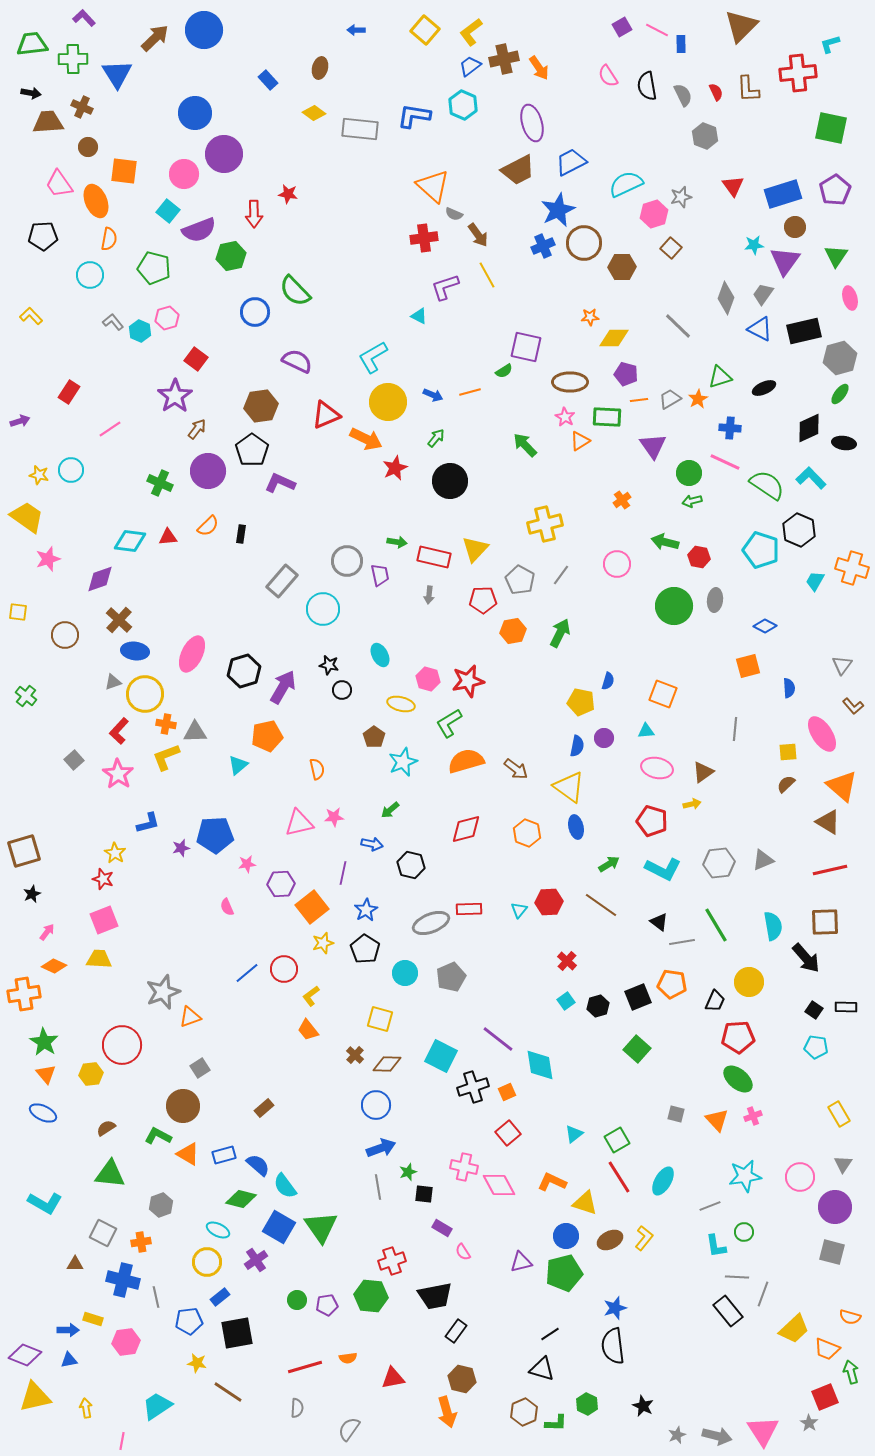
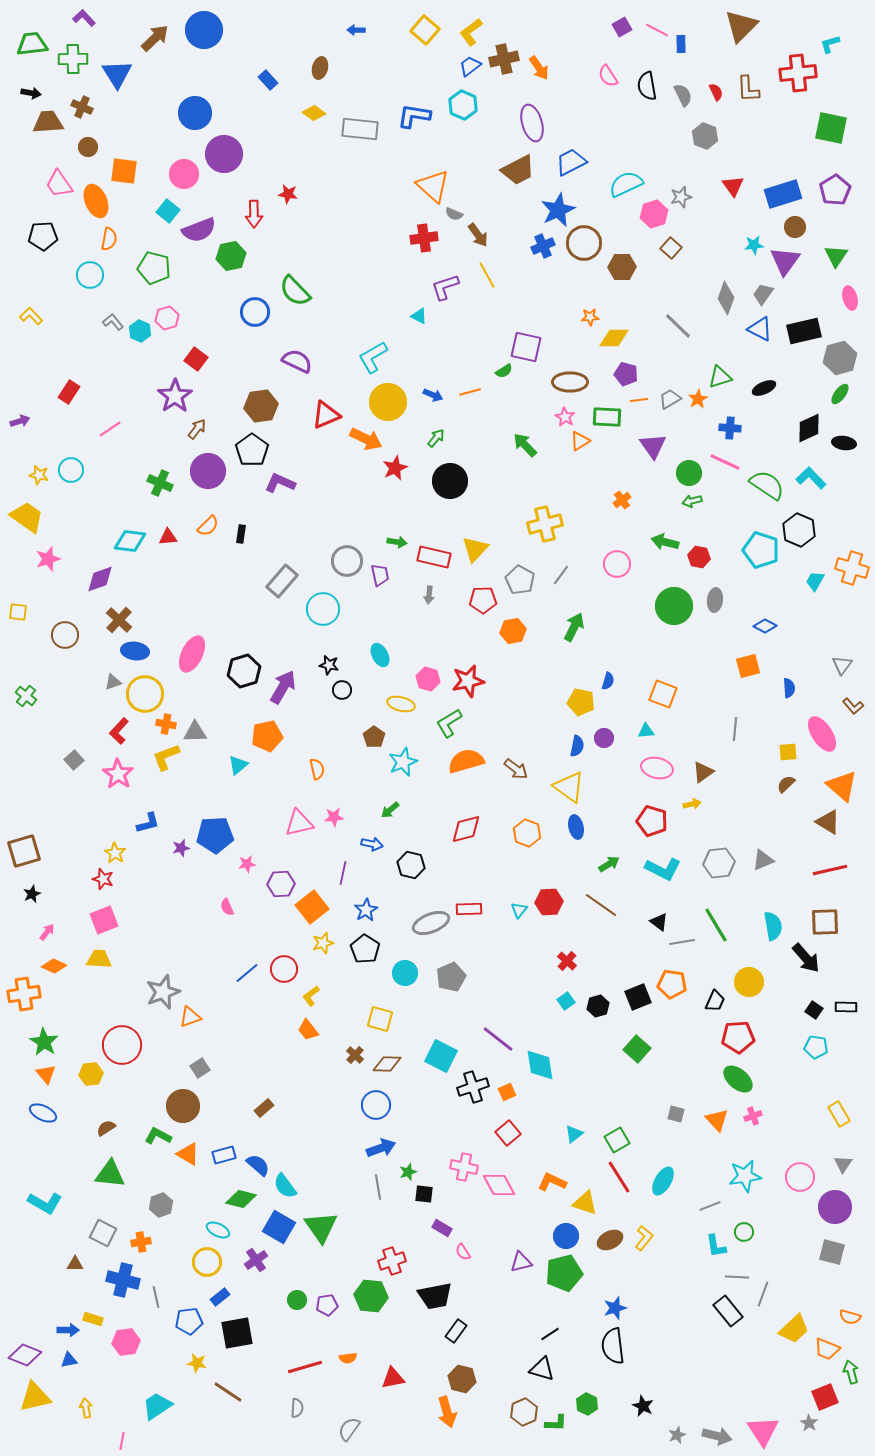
green arrow at (560, 633): moved 14 px right, 6 px up
